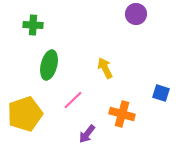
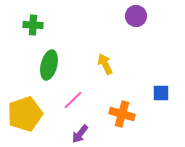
purple circle: moved 2 px down
yellow arrow: moved 4 px up
blue square: rotated 18 degrees counterclockwise
purple arrow: moved 7 px left
